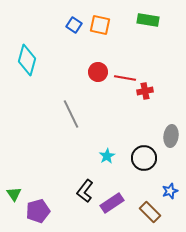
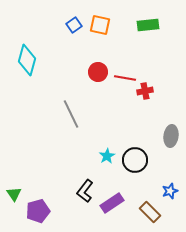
green rectangle: moved 5 px down; rotated 15 degrees counterclockwise
blue square: rotated 21 degrees clockwise
black circle: moved 9 px left, 2 px down
